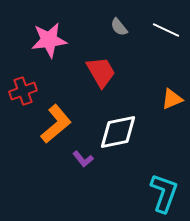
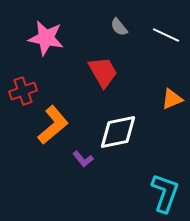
white line: moved 5 px down
pink star: moved 3 px left, 2 px up; rotated 18 degrees clockwise
red trapezoid: moved 2 px right
orange L-shape: moved 3 px left, 1 px down
cyan L-shape: moved 1 px right
